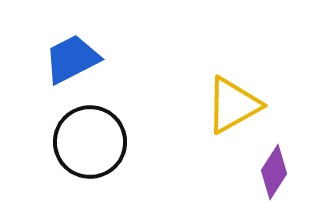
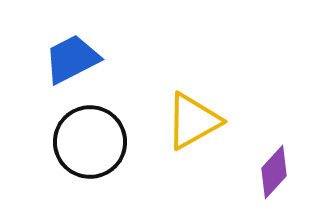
yellow triangle: moved 40 px left, 16 px down
purple diamond: rotated 10 degrees clockwise
